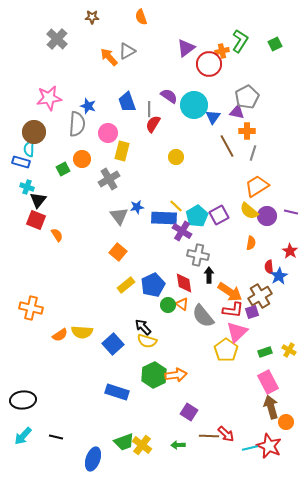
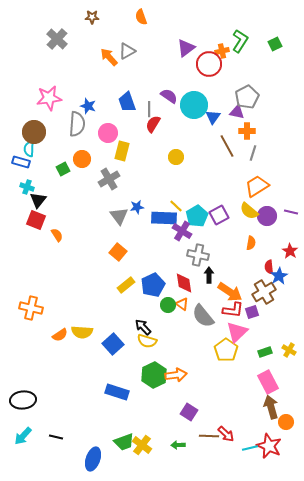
brown cross at (260, 296): moved 4 px right, 4 px up
